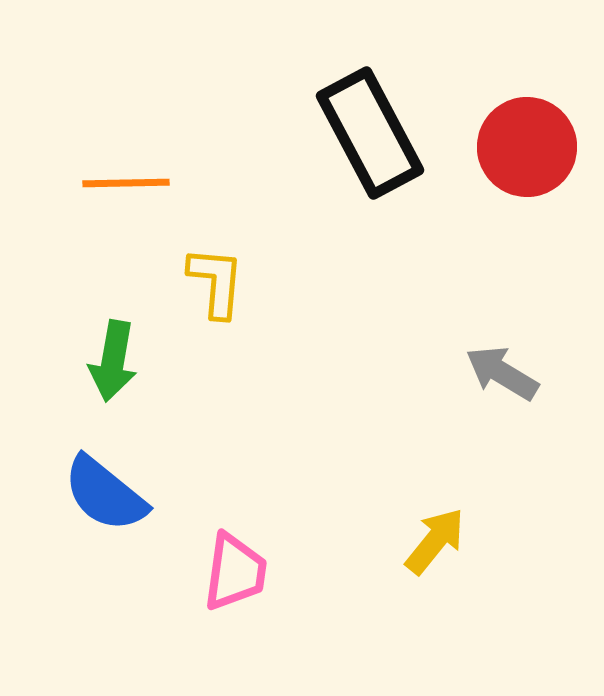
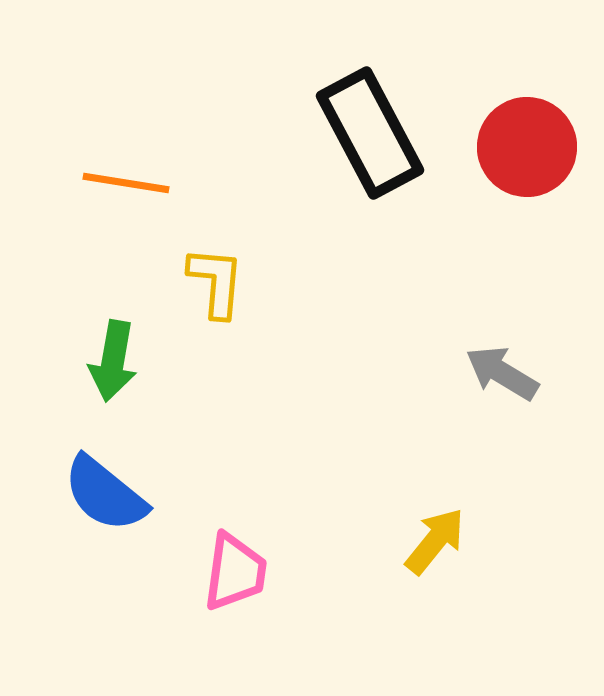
orange line: rotated 10 degrees clockwise
